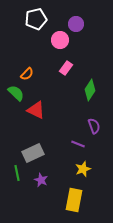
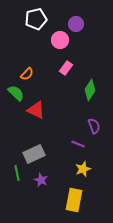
gray rectangle: moved 1 px right, 1 px down
